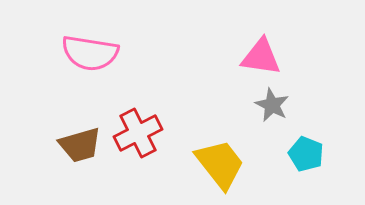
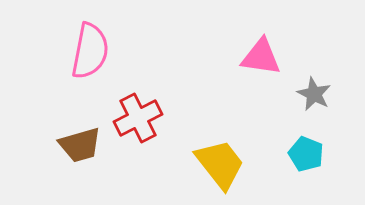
pink semicircle: moved 2 px up; rotated 88 degrees counterclockwise
gray star: moved 42 px right, 11 px up
red cross: moved 15 px up
